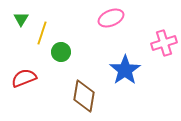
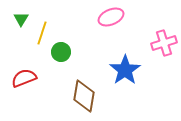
pink ellipse: moved 1 px up
